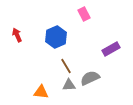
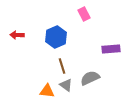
red arrow: rotated 64 degrees counterclockwise
purple rectangle: rotated 24 degrees clockwise
brown line: moved 4 px left; rotated 14 degrees clockwise
gray triangle: moved 3 px left; rotated 40 degrees clockwise
orange triangle: moved 6 px right, 1 px up
